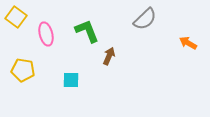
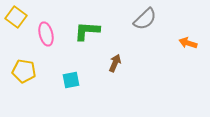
green L-shape: rotated 64 degrees counterclockwise
orange arrow: rotated 12 degrees counterclockwise
brown arrow: moved 6 px right, 7 px down
yellow pentagon: moved 1 px right, 1 px down
cyan square: rotated 12 degrees counterclockwise
